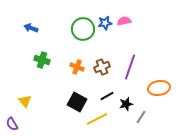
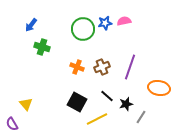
blue arrow: moved 3 px up; rotated 72 degrees counterclockwise
green cross: moved 13 px up
orange ellipse: rotated 20 degrees clockwise
black line: rotated 72 degrees clockwise
yellow triangle: moved 1 px right, 3 px down
